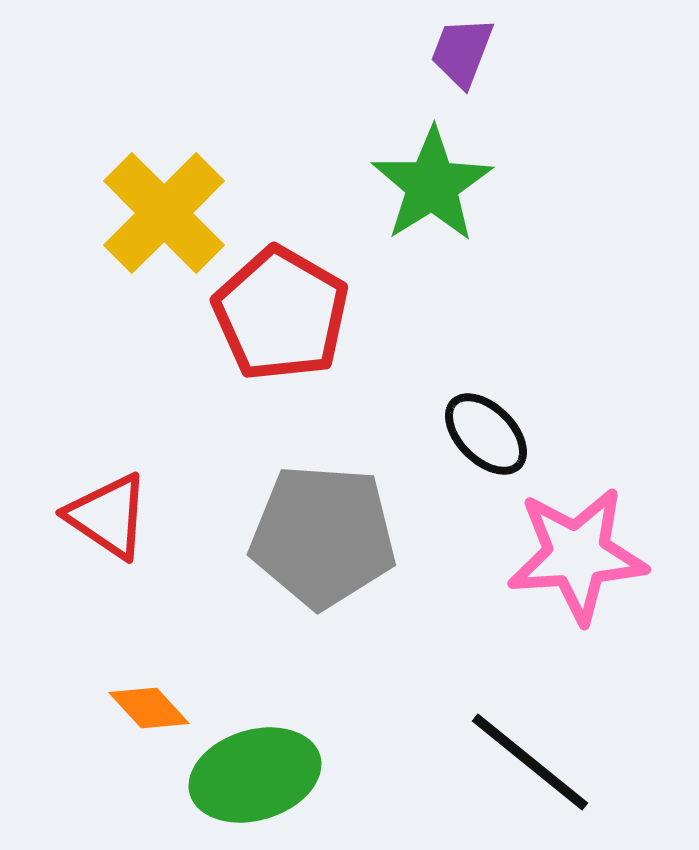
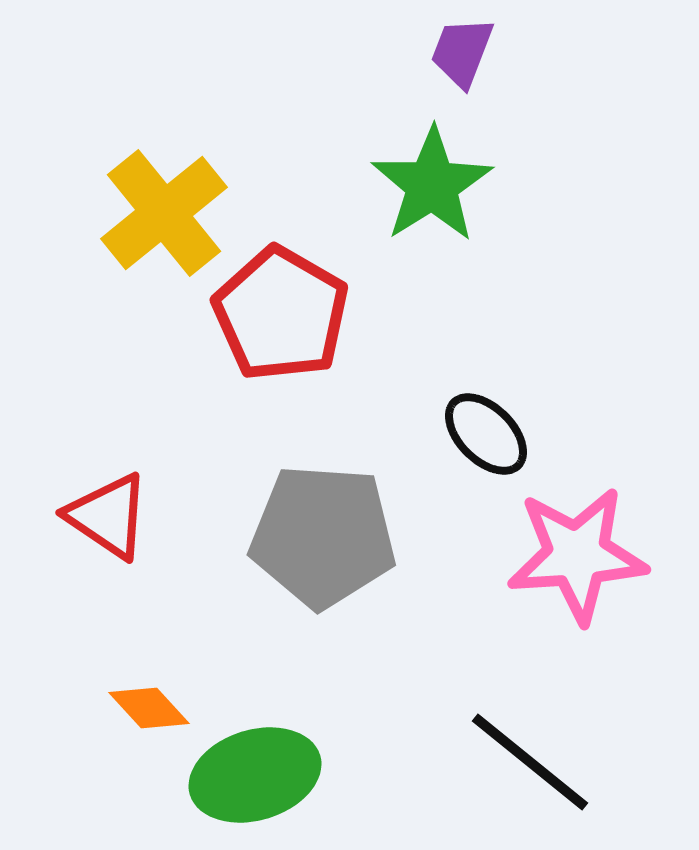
yellow cross: rotated 6 degrees clockwise
